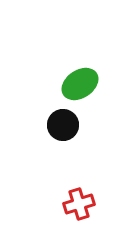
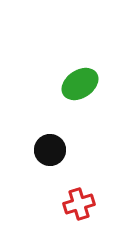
black circle: moved 13 px left, 25 px down
